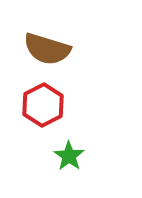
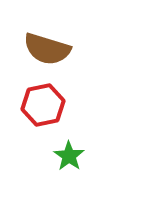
red hexagon: rotated 15 degrees clockwise
